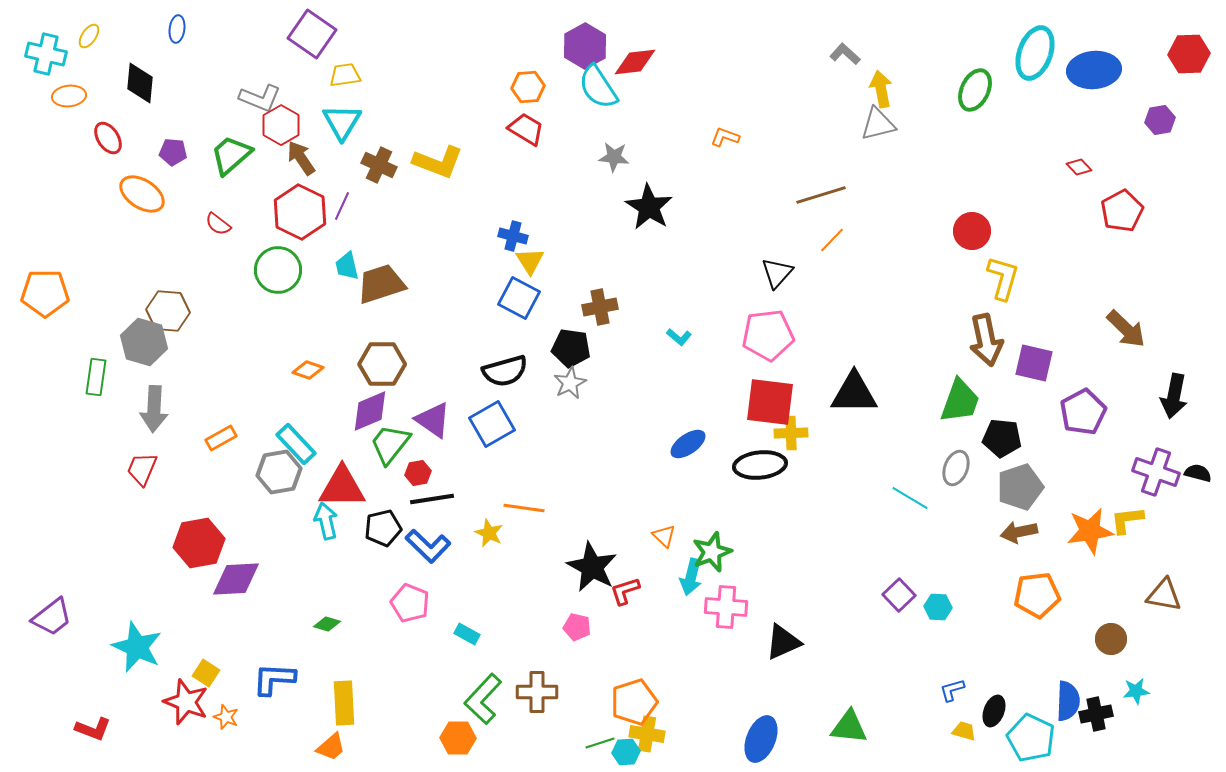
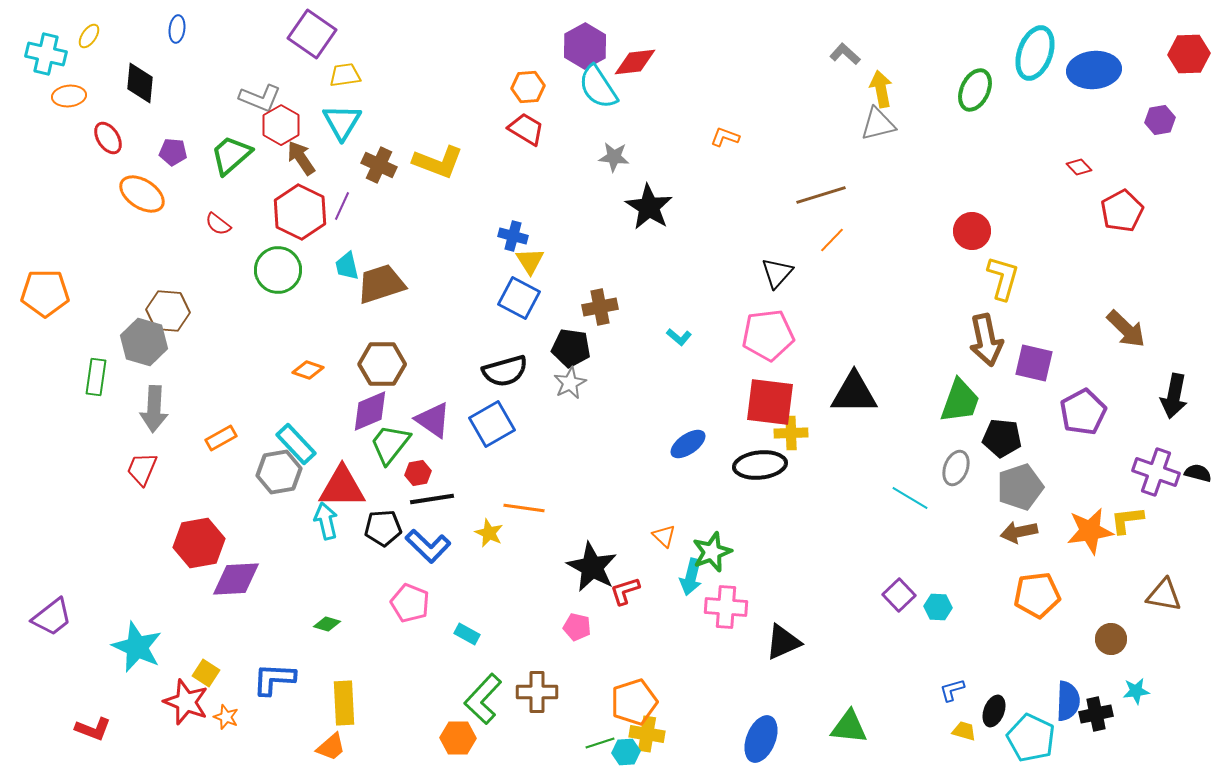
black pentagon at (383, 528): rotated 9 degrees clockwise
